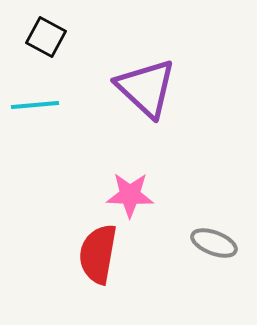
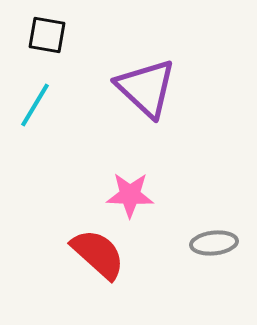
black square: moved 1 px right, 2 px up; rotated 18 degrees counterclockwise
cyan line: rotated 54 degrees counterclockwise
gray ellipse: rotated 27 degrees counterclockwise
red semicircle: rotated 122 degrees clockwise
